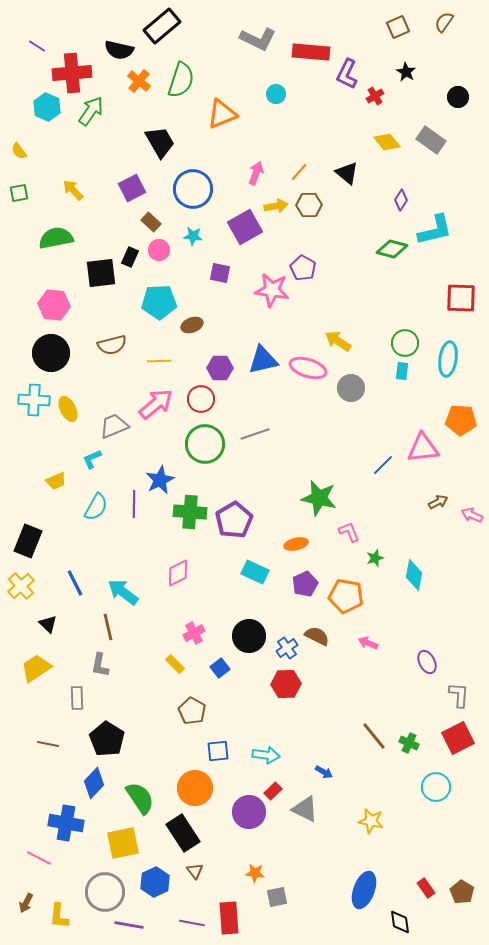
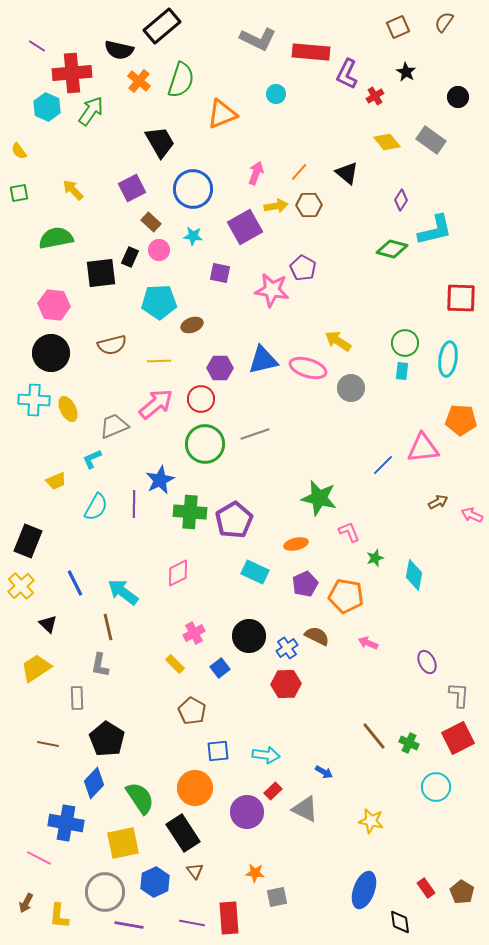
purple circle at (249, 812): moved 2 px left
